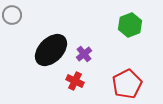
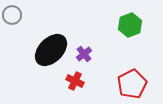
red pentagon: moved 5 px right
